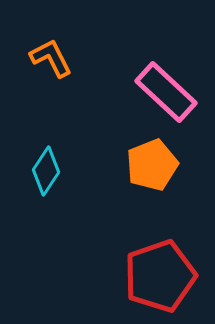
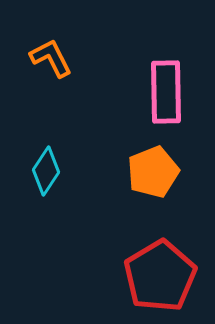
pink rectangle: rotated 46 degrees clockwise
orange pentagon: moved 1 px right, 7 px down
red pentagon: rotated 12 degrees counterclockwise
